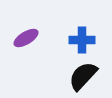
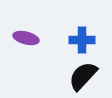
purple ellipse: rotated 45 degrees clockwise
